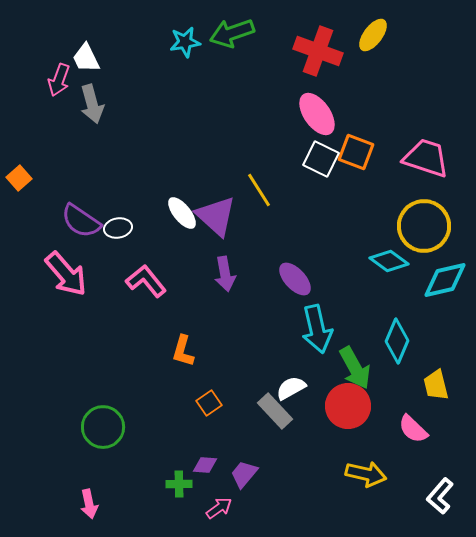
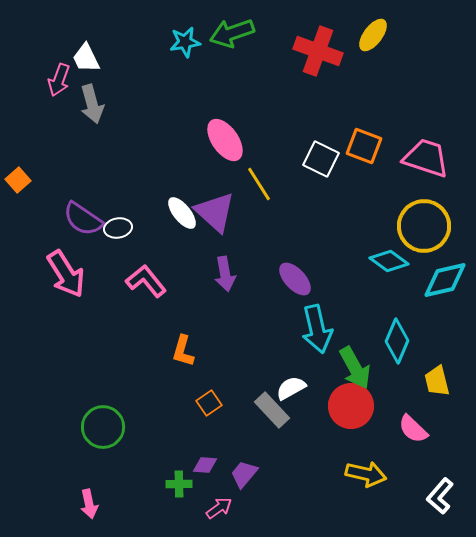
pink ellipse at (317, 114): moved 92 px left, 26 px down
orange square at (356, 152): moved 8 px right, 6 px up
orange square at (19, 178): moved 1 px left, 2 px down
yellow line at (259, 190): moved 6 px up
purple triangle at (216, 216): moved 1 px left, 4 px up
purple semicircle at (81, 221): moved 2 px right, 2 px up
pink arrow at (66, 274): rotated 9 degrees clockwise
yellow trapezoid at (436, 385): moved 1 px right, 4 px up
red circle at (348, 406): moved 3 px right
gray rectangle at (275, 411): moved 3 px left, 1 px up
